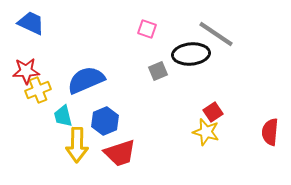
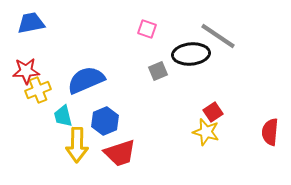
blue trapezoid: rotated 36 degrees counterclockwise
gray line: moved 2 px right, 2 px down
